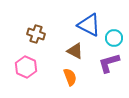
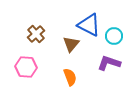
brown cross: rotated 30 degrees clockwise
cyan circle: moved 2 px up
brown triangle: moved 4 px left, 7 px up; rotated 42 degrees clockwise
purple L-shape: rotated 35 degrees clockwise
pink hexagon: rotated 20 degrees counterclockwise
